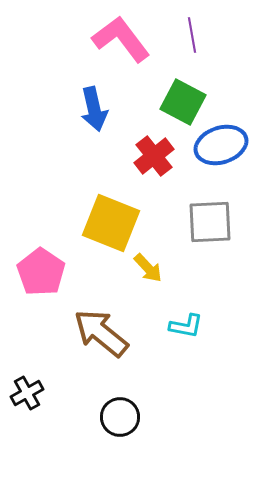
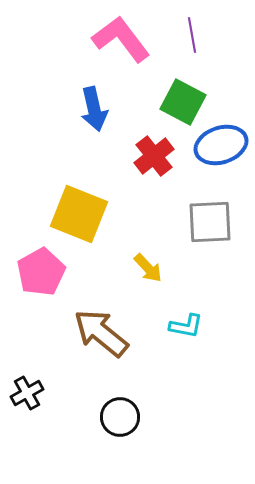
yellow square: moved 32 px left, 9 px up
pink pentagon: rotated 9 degrees clockwise
